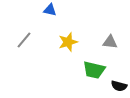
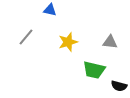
gray line: moved 2 px right, 3 px up
